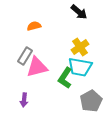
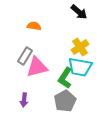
orange semicircle: rotated 24 degrees clockwise
gray pentagon: moved 26 px left
